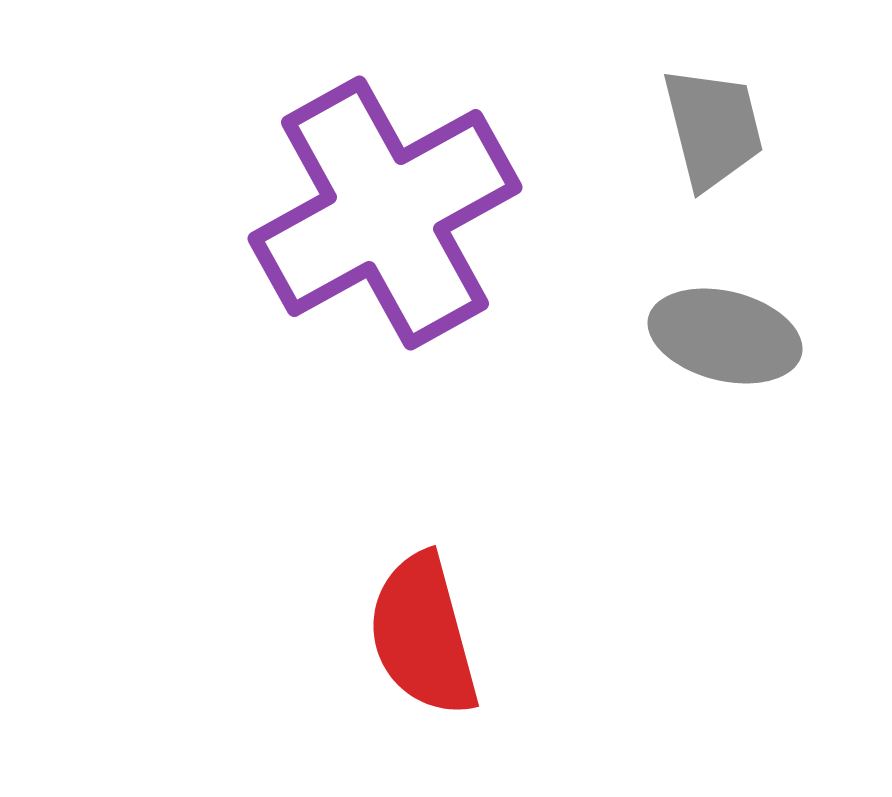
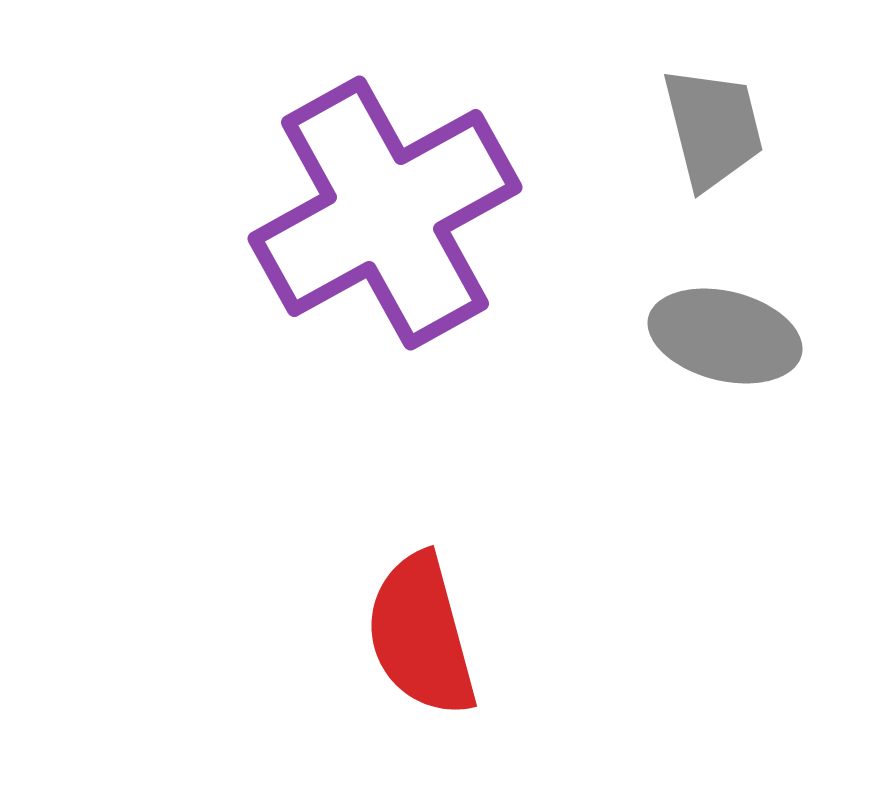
red semicircle: moved 2 px left
